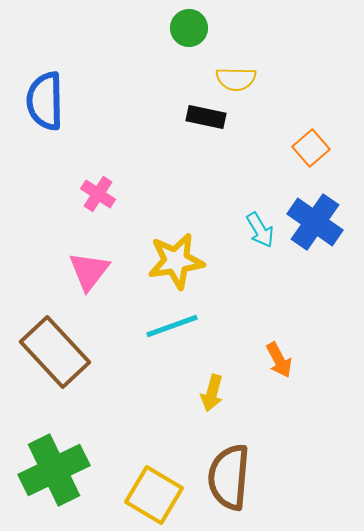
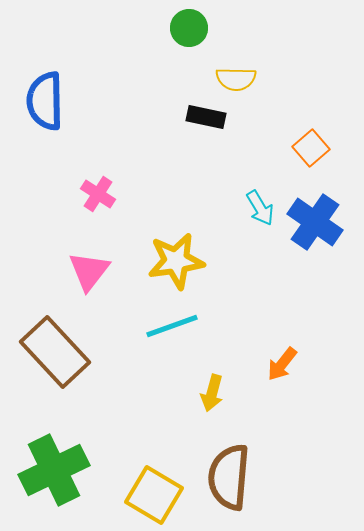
cyan arrow: moved 22 px up
orange arrow: moved 3 px right, 4 px down; rotated 66 degrees clockwise
